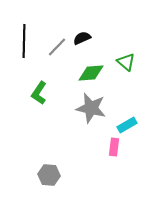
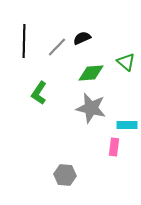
cyan rectangle: rotated 30 degrees clockwise
gray hexagon: moved 16 px right
